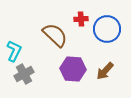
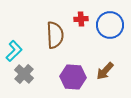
blue circle: moved 3 px right, 4 px up
brown semicircle: rotated 44 degrees clockwise
cyan L-shape: rotated 20 degrees clockwise
purple hexagon: moved 8 px down
gray cross: rotated 18 degrees counterclockwise
